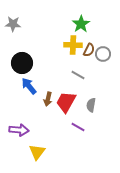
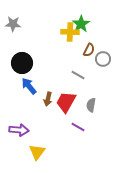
yellow cross: moved 3 px left, 13 px up
gray circle: moved 5 px down
